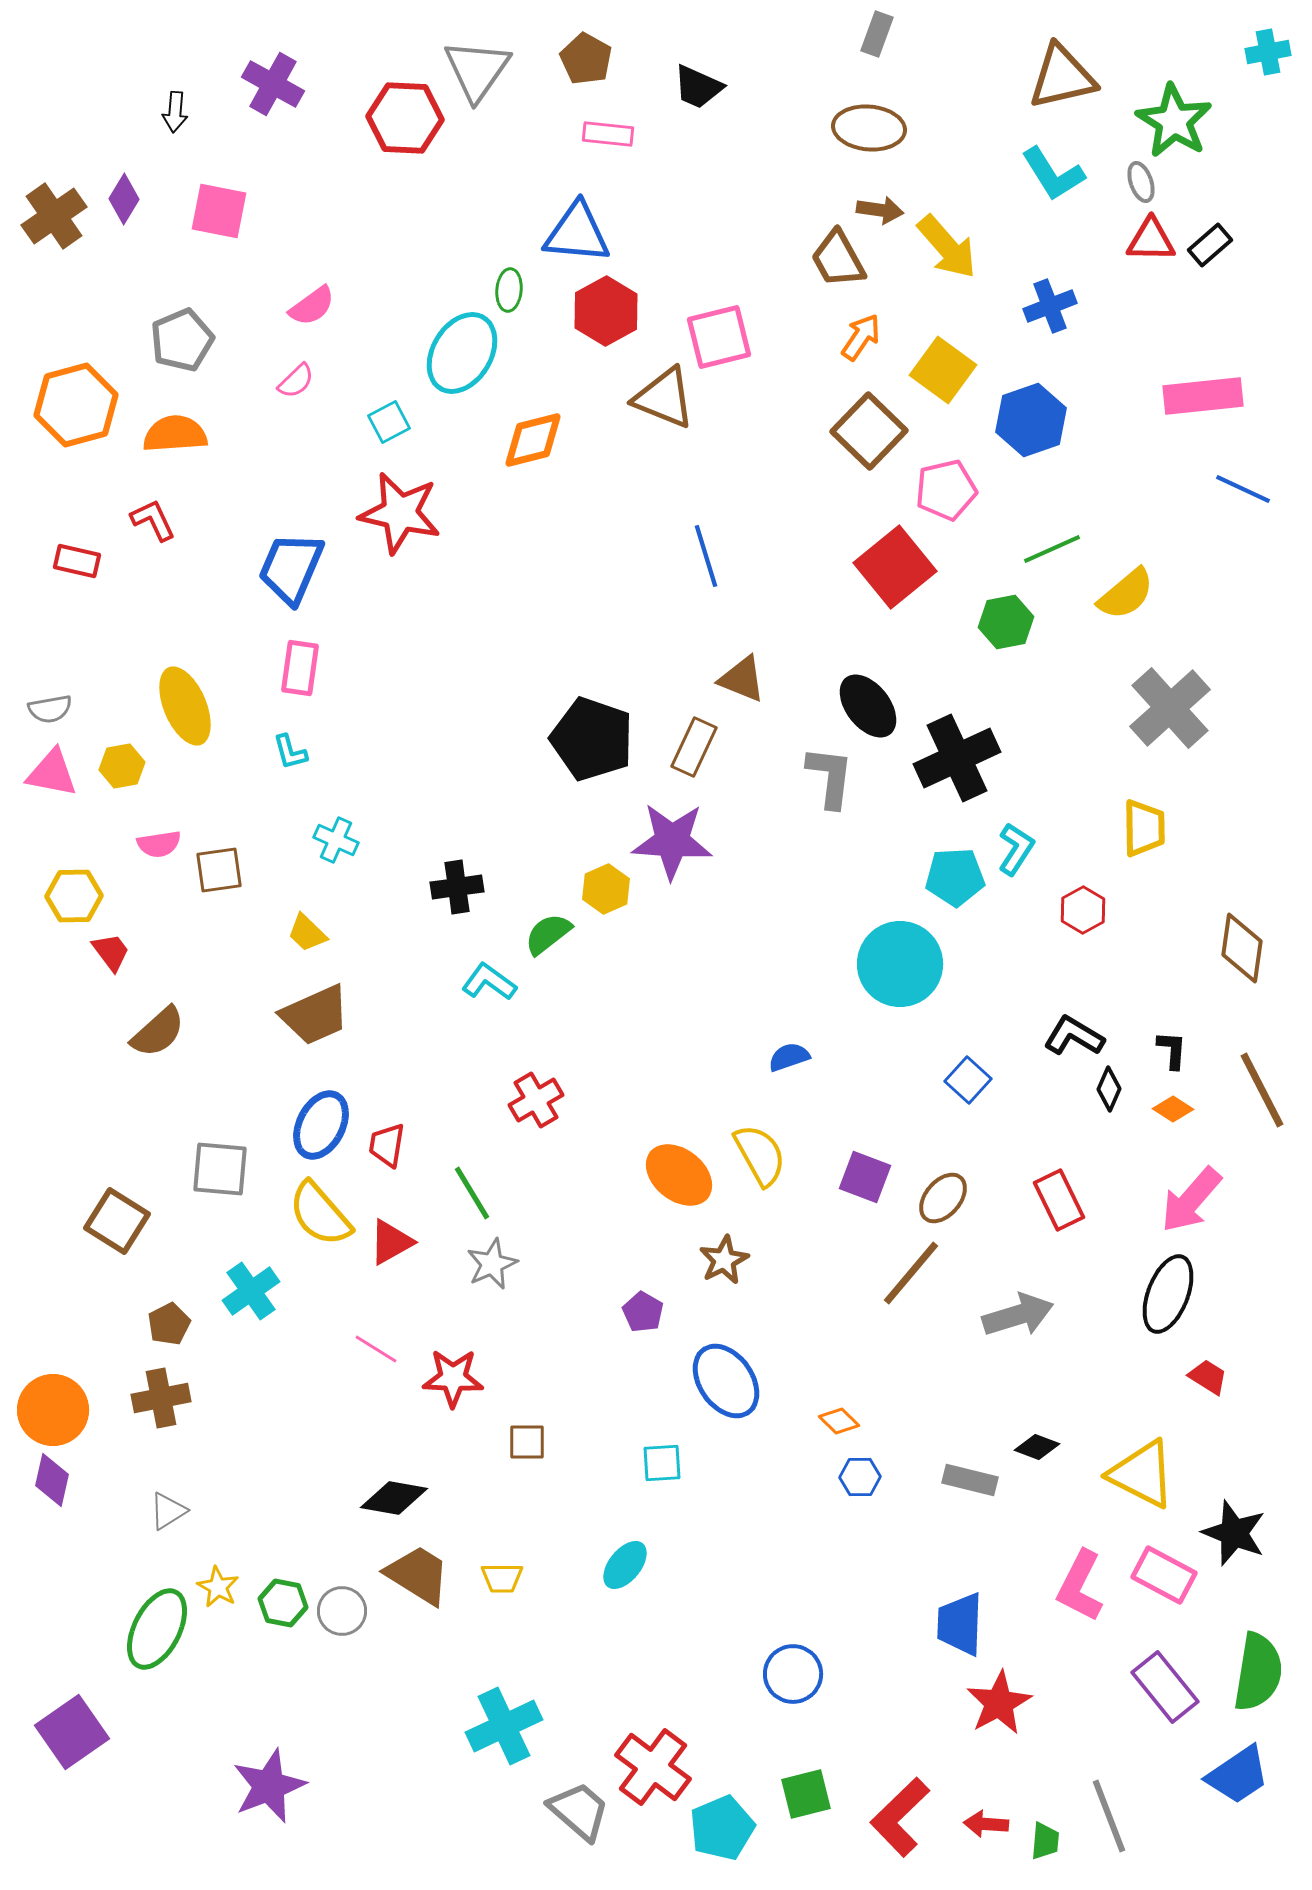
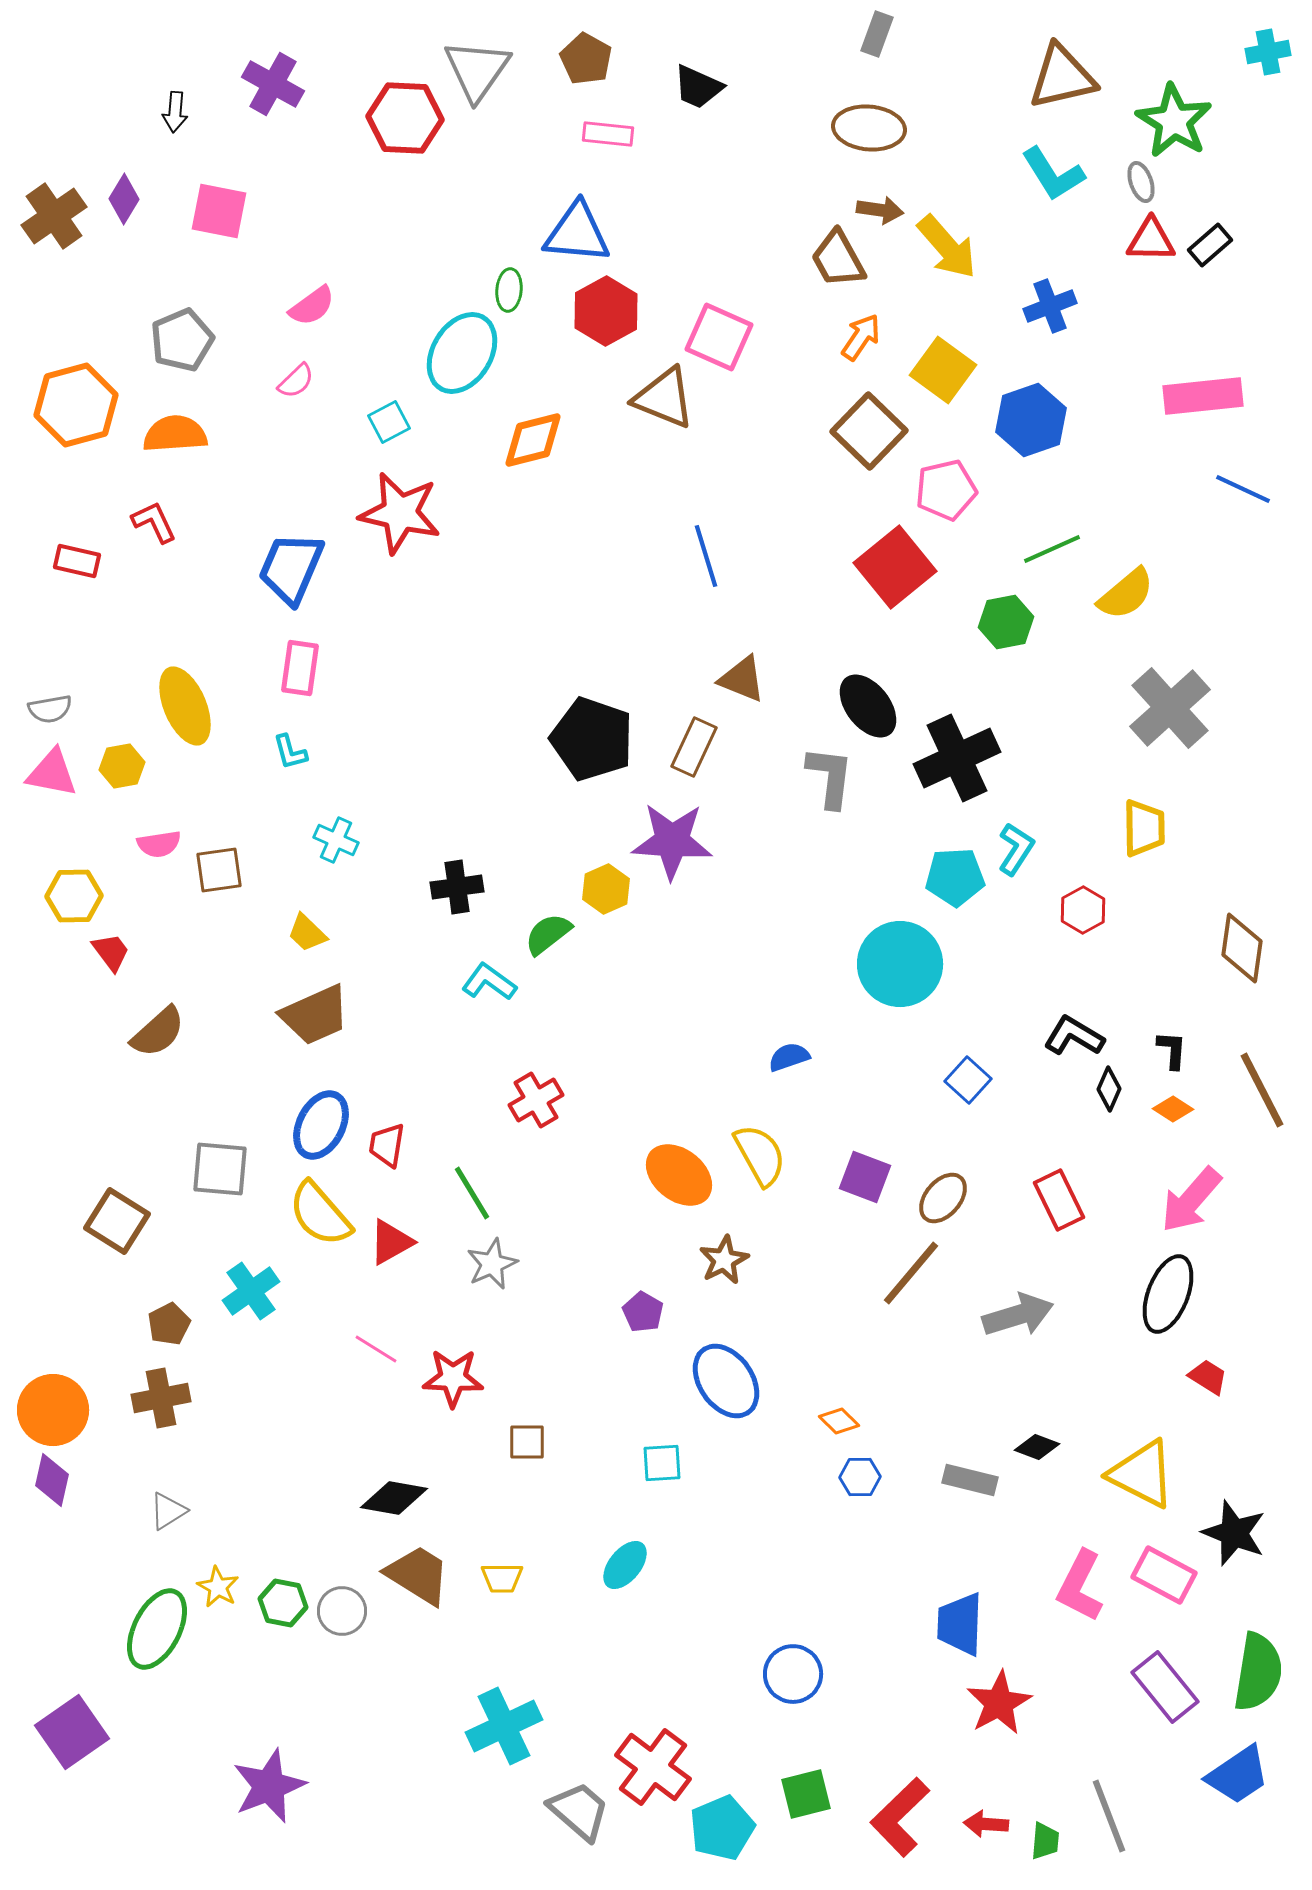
pink square at (719, 337): rotated 38 degrees clockwise
red L-shape at (153, 520): moved 1 px right, 2 px down
